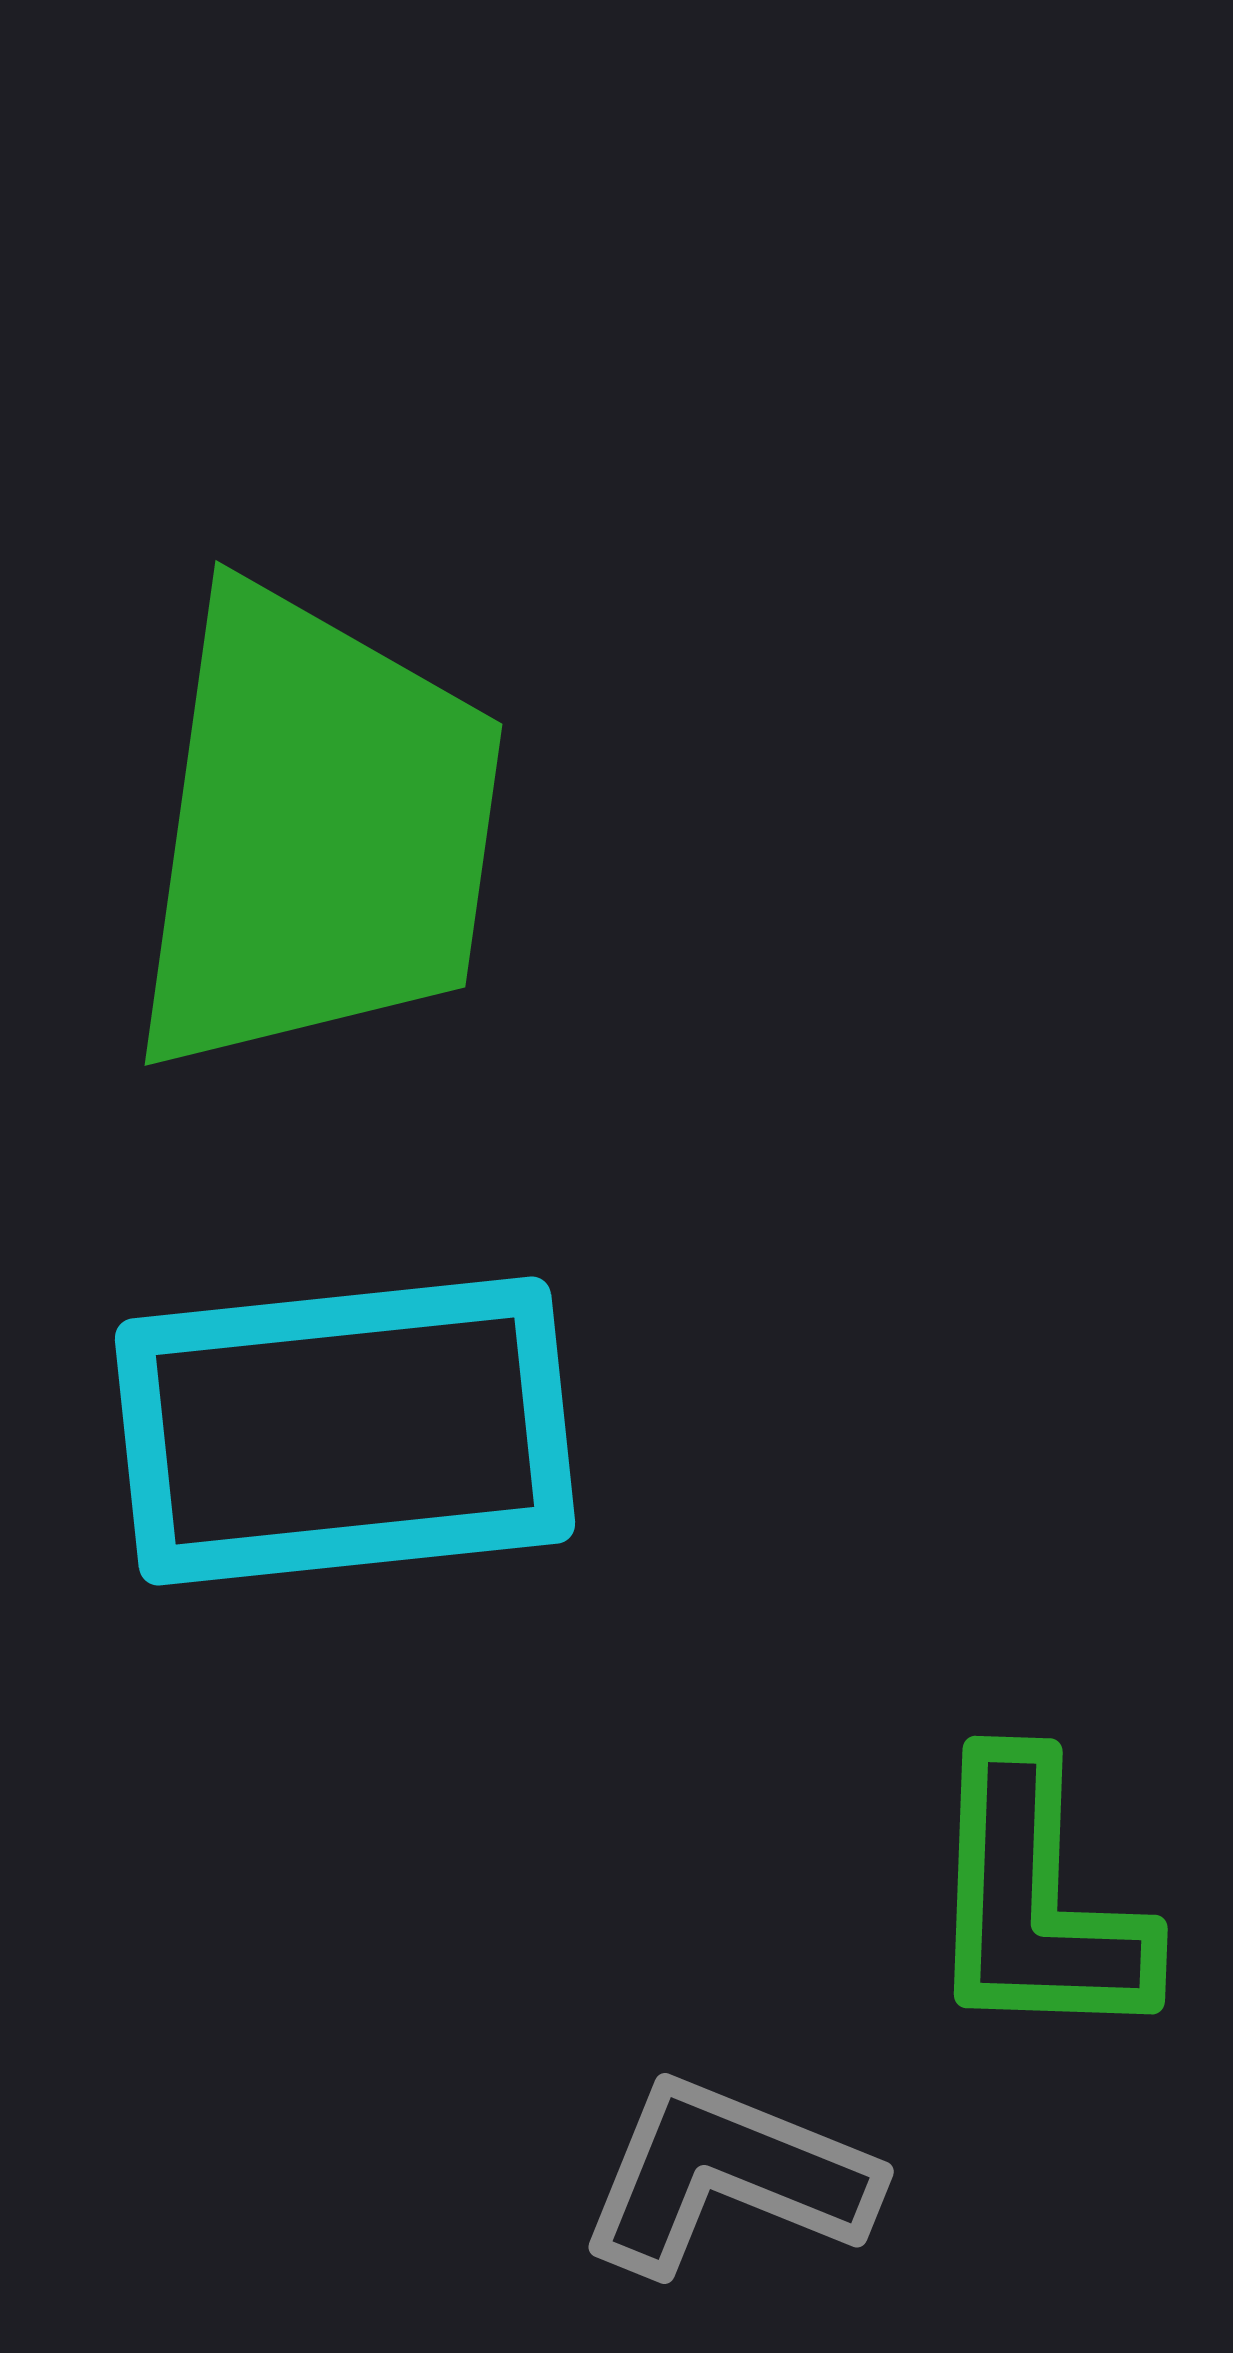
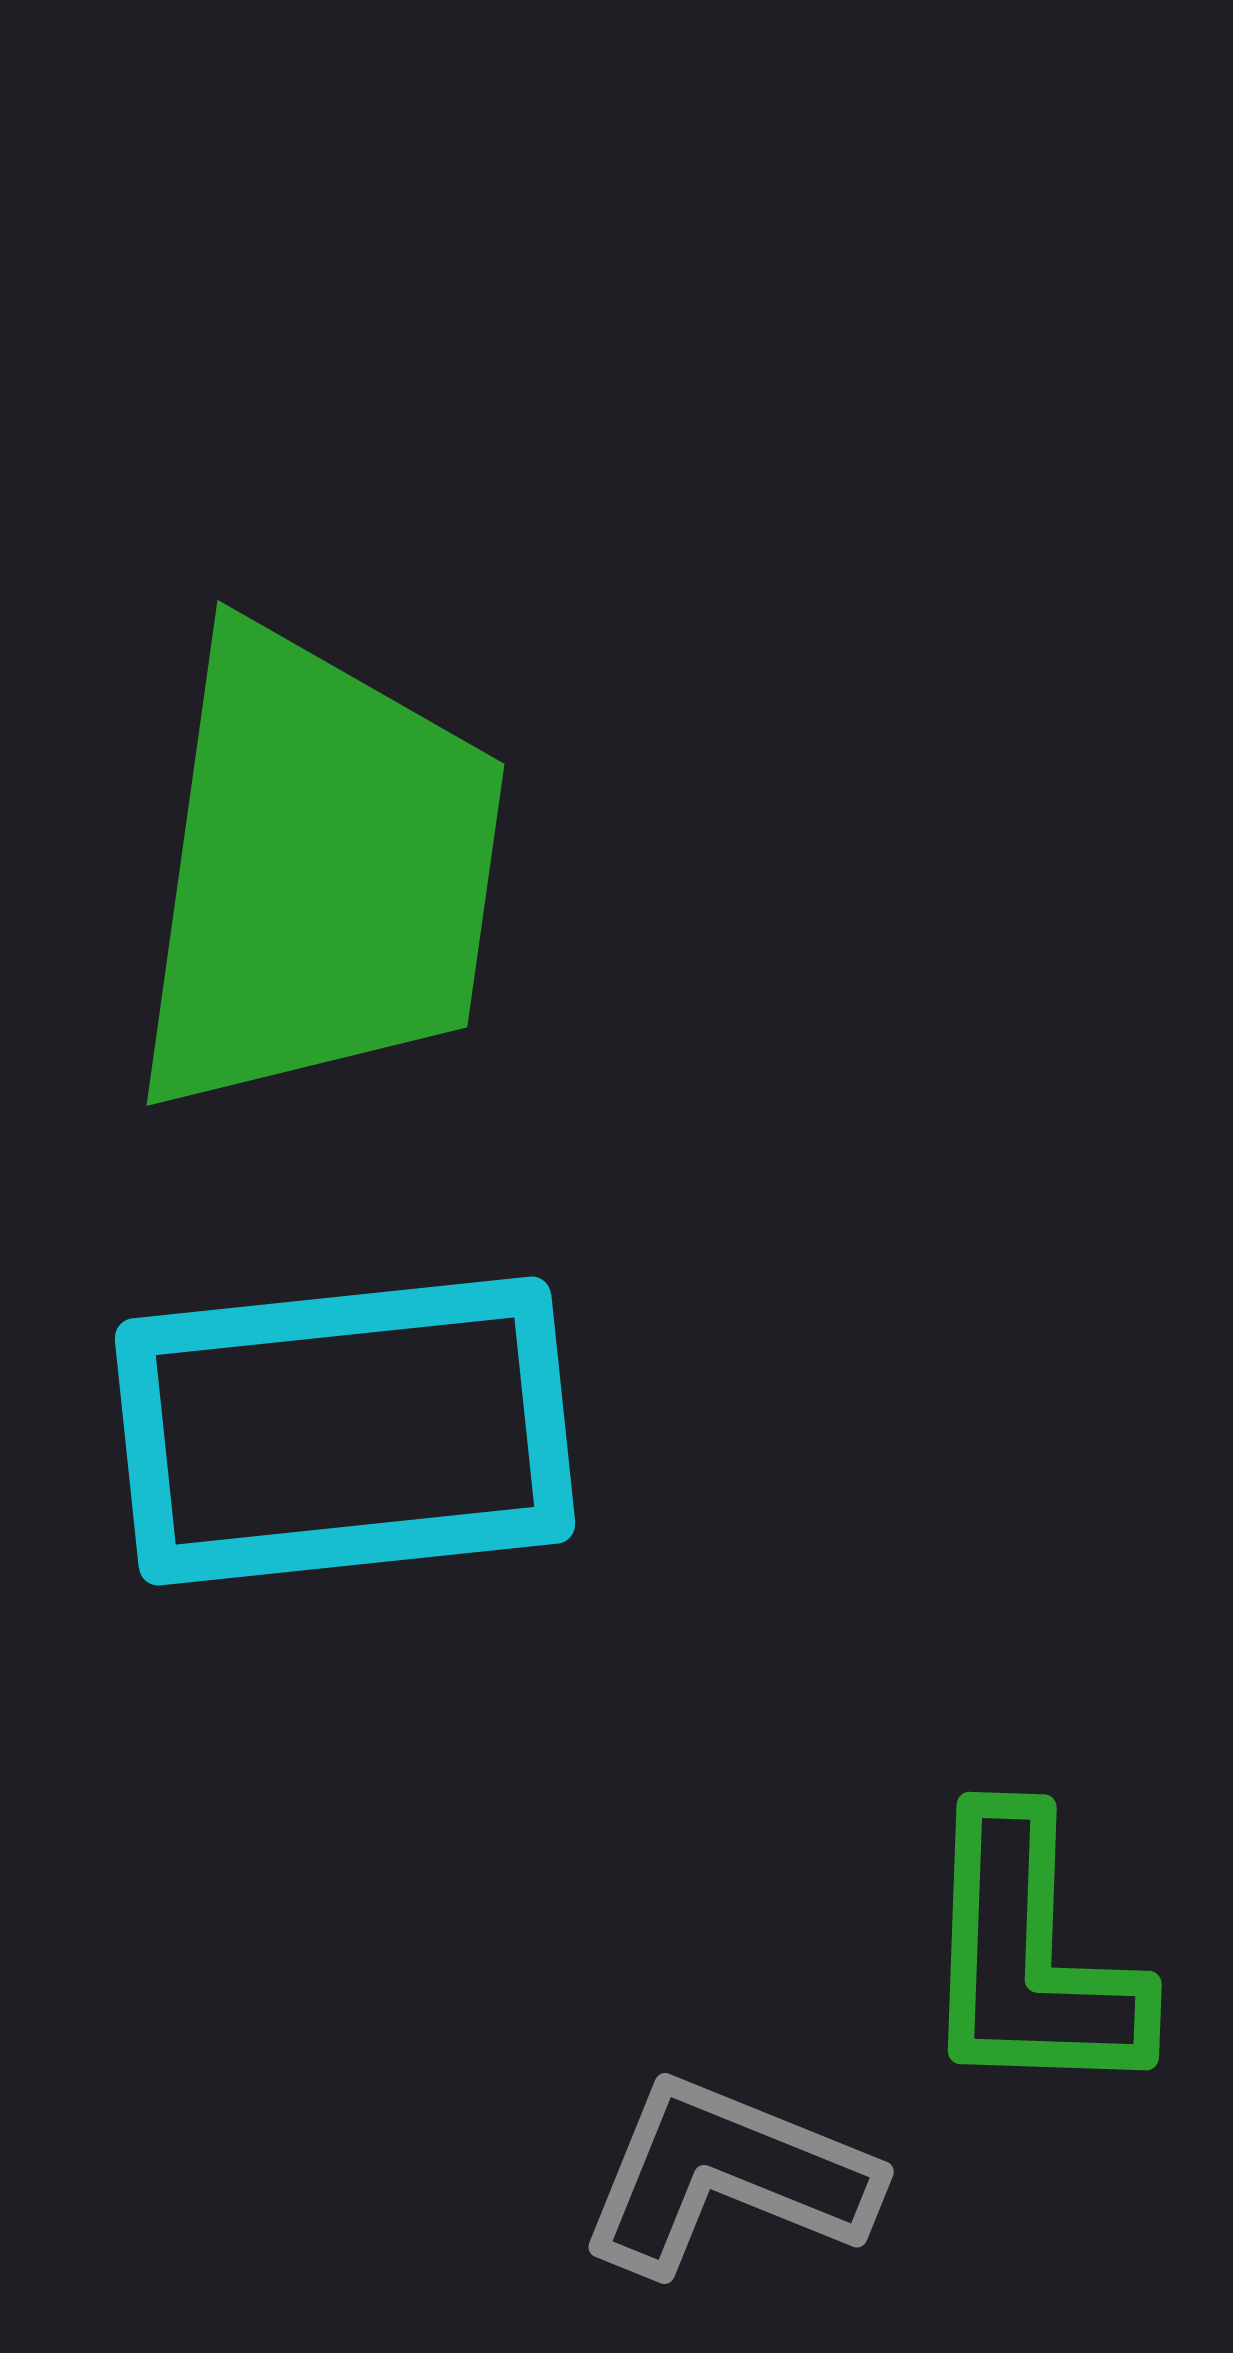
green trapezoid: moved 2 px right, 40 px down
green L-shape: moved 6 px left, 56 px down
